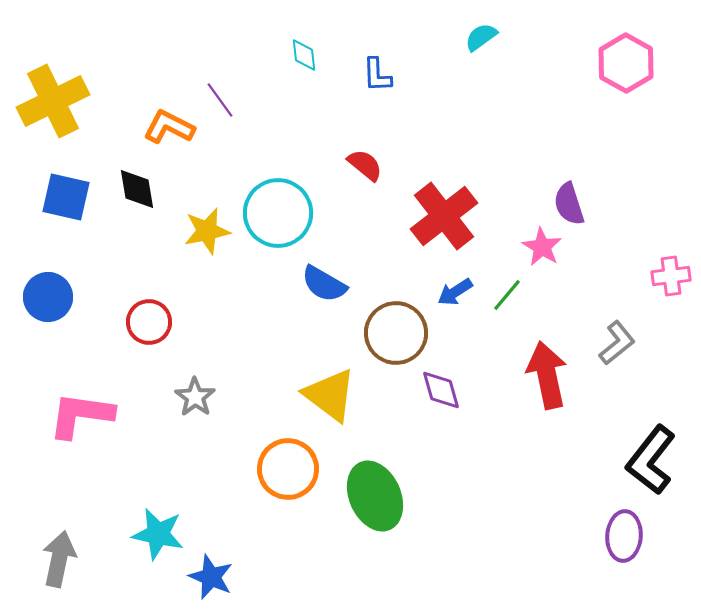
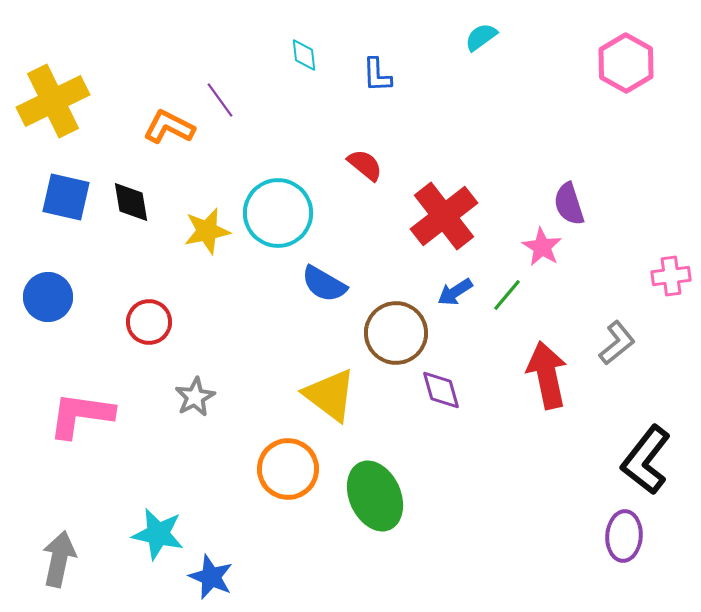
black diamond: moved 6 px left, 13 px down
gray star: rotated 9 degrees clockwise
black L-shape: moved 5 px left
